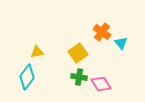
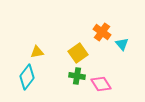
cyan triangle: moved 1 px right, 1 px down
green cross: moved 2 px left, 1 px up
